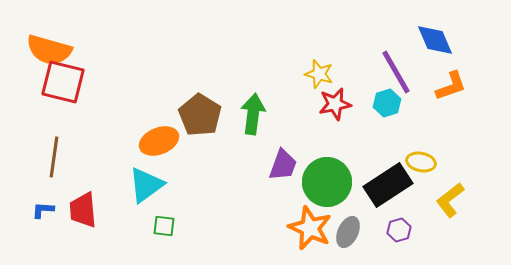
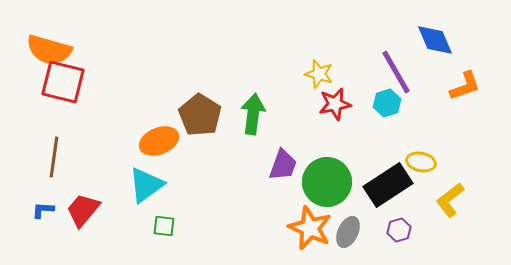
orange L-shape: moved 14 px right
red trapezoid: rotated 45 degrees clockwise
